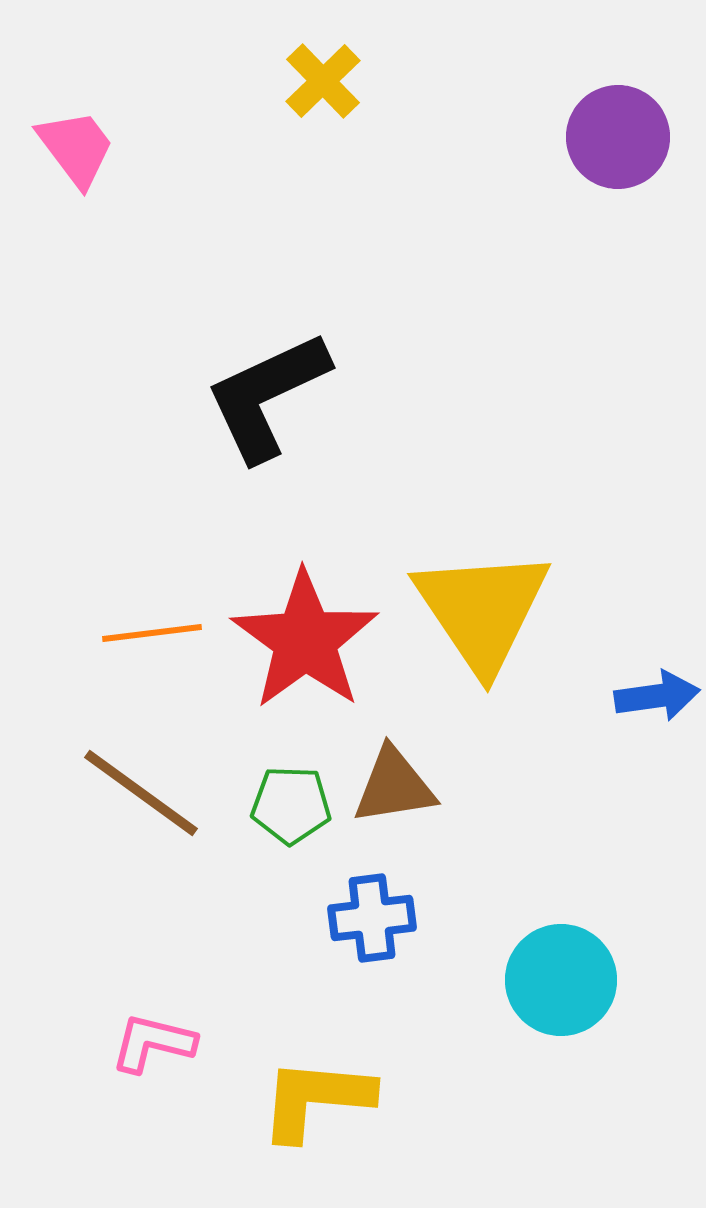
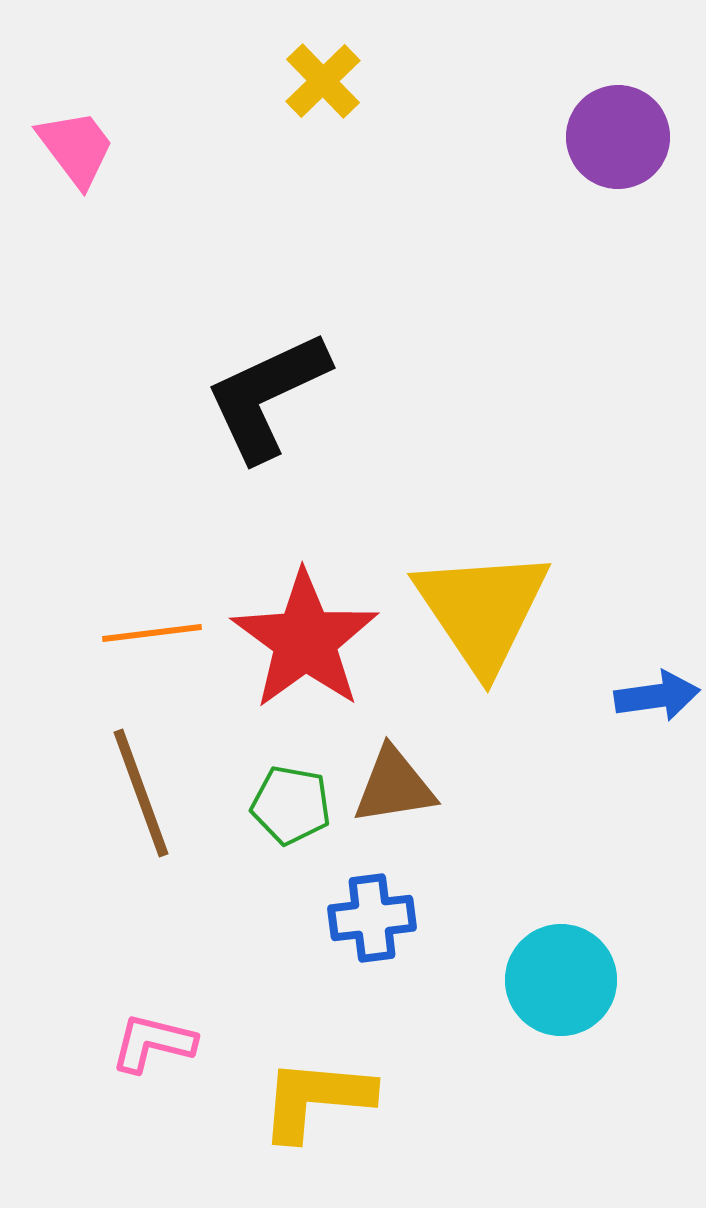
brown line: rotated 34 degrees clockwise
green pentagon: rotated 8 degrees clockwise
